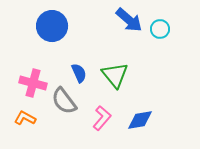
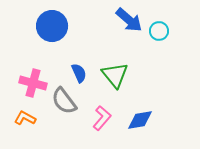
cyan circle: moved 1 px left, 2 px down
